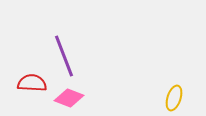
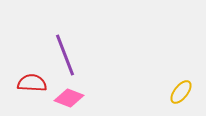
purple line: moved 1 px right, 1 px up
yellow ellipse: moved 7 px right, 6 px up; rotated 20 degrees clockwise
